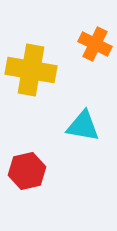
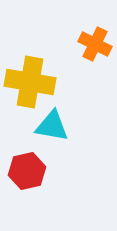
yellow cross: moved 1 px left, 12 px down
cyan triangle: moved 31 px left
